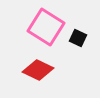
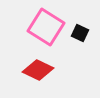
black square: moved 2 px right, 5 px up
